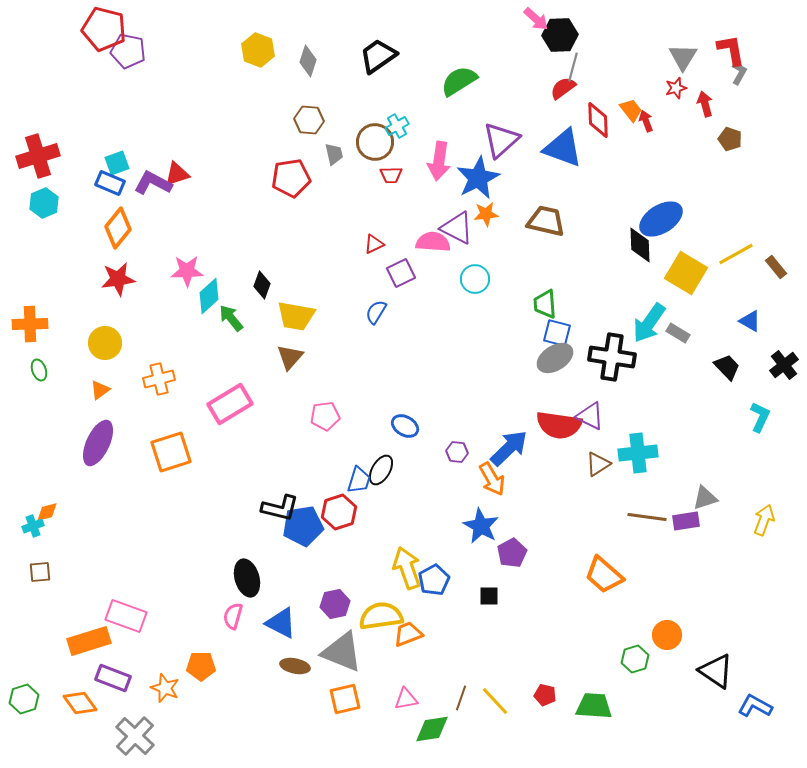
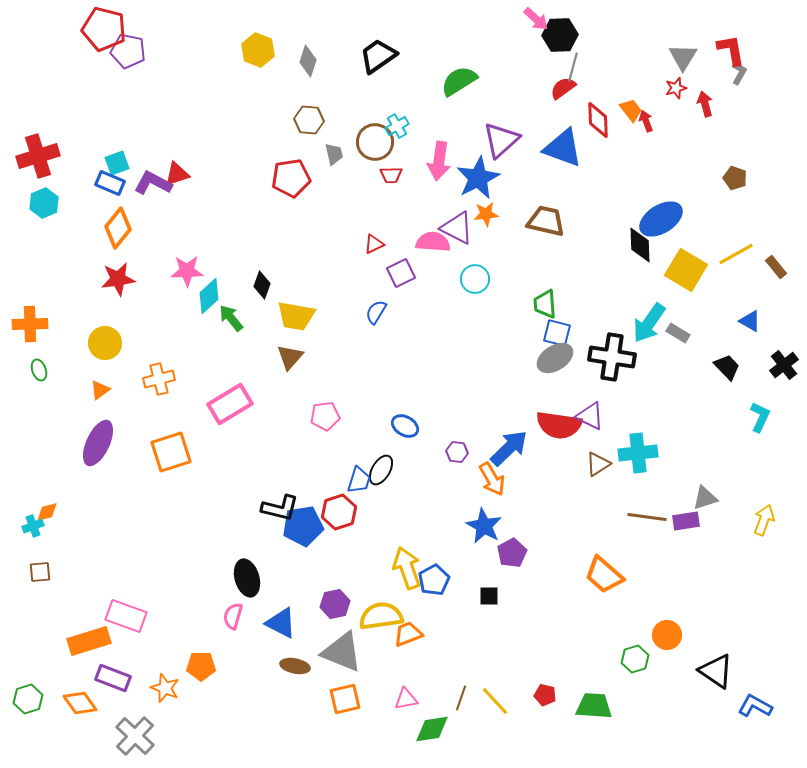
brown pentagon at (730, 139): moved 5 px right, 39 px down
yellow square at (686, 273): moved 3 px up
blue star at (481, 526): moved 3 px right
green hexagon at (24, 699): moved 4 px right
